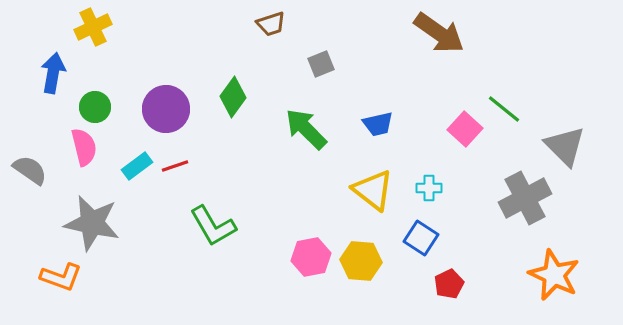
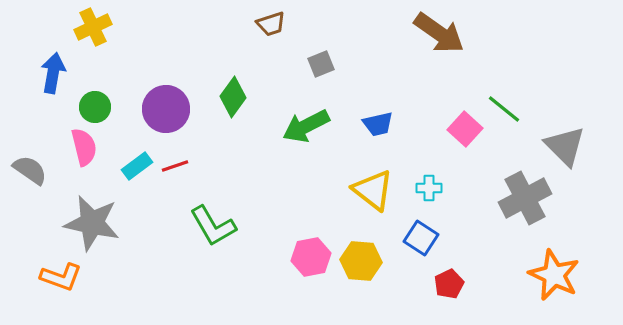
green arrow: moved 3 px up; rotated 72 degrees counterclockwise
